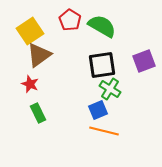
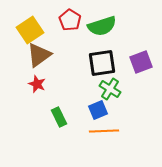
green semicircle: rotated 132 degrees clockwise
yellow square: moved 1 px up
purple square: moved 3 px left, 1 px down
black square: moved 2 px up
red star: moved 7 px right
green rectangle: moved 21 px right, 4 px down
orange line: rotated 16 degrees counterclockwise
